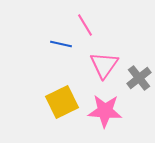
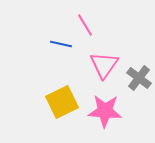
gray cross: rotated 15 degrees counterclockwise
